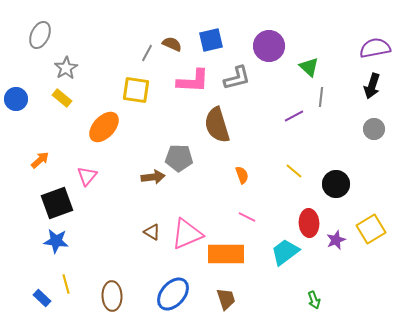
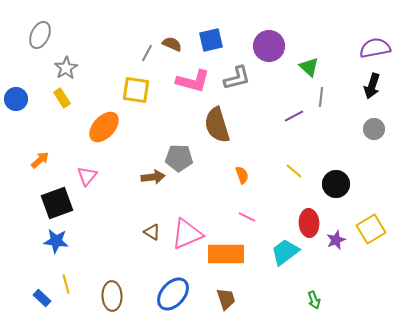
pink L-shape at (193, 81): rotated 12 degrees clockwise
yellow rectangle at (62, 98): rotated 18 degrees clockwise
